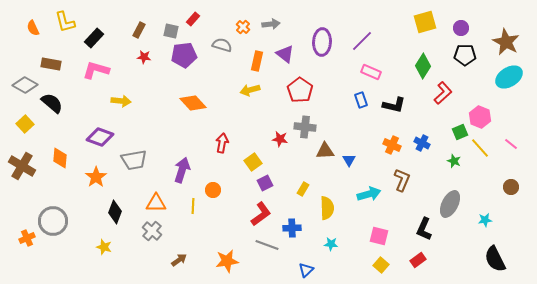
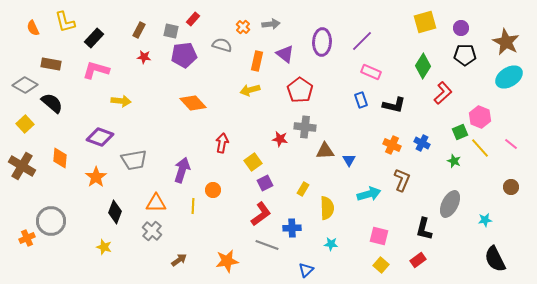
gray circle at (53, 221): moved 2 px left
black L-shape at (424, 229): rotated 10 degrees counterclockwise
